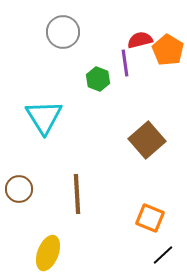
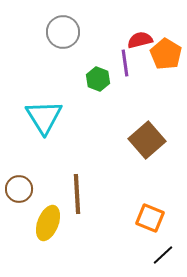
orange pentagon: moved 2 px left, 4 px down
yellow ellipse: moved 30 px up
